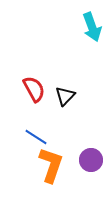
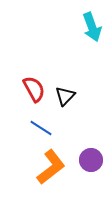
blue line: moved 5 px right, 9 px up
orange L-shape: moved 2 px down; rotated 33 degrees clockwise
